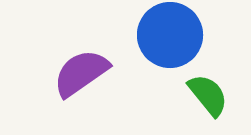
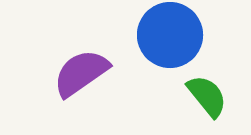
green semicircle: moved 1 px left, 1 px down
